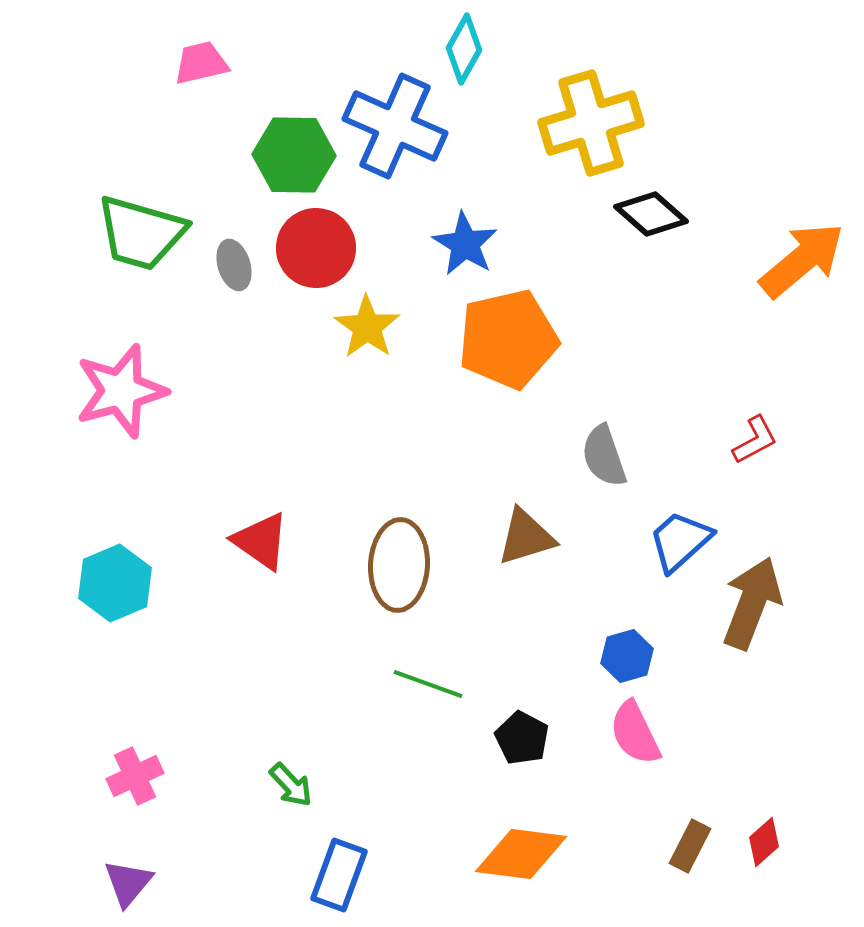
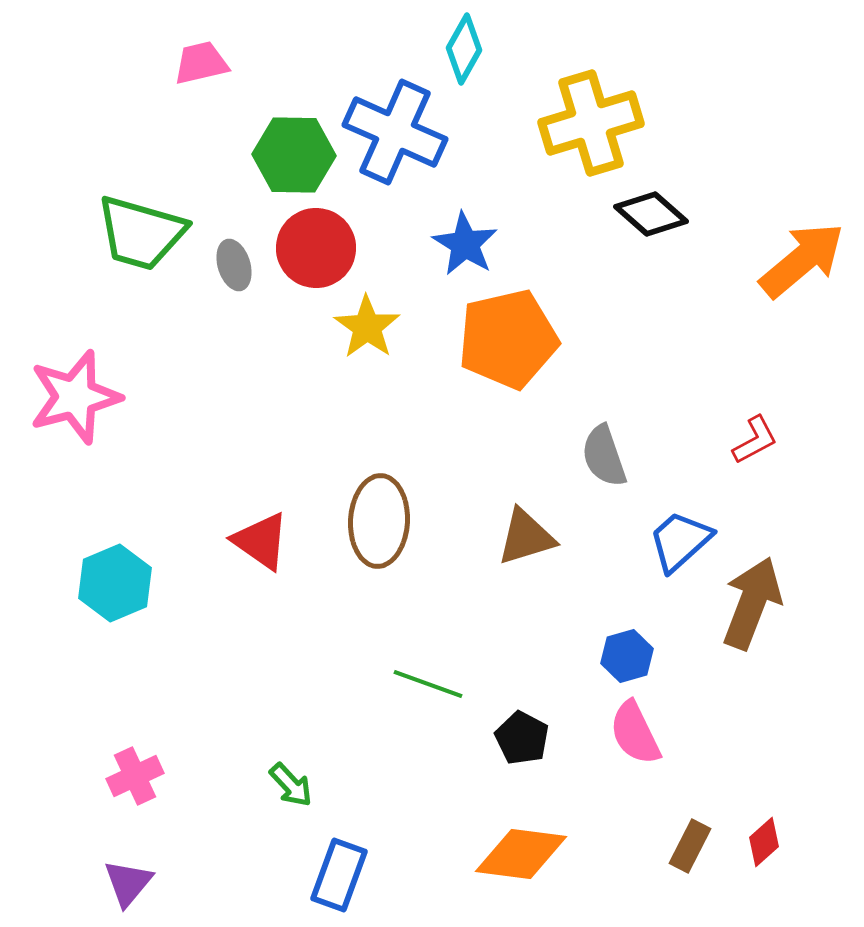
blue cross: moved 6 px down
pink star: moved 46 px left, 6 px down
brown ellipse: moved 20 px left, 44 px up
